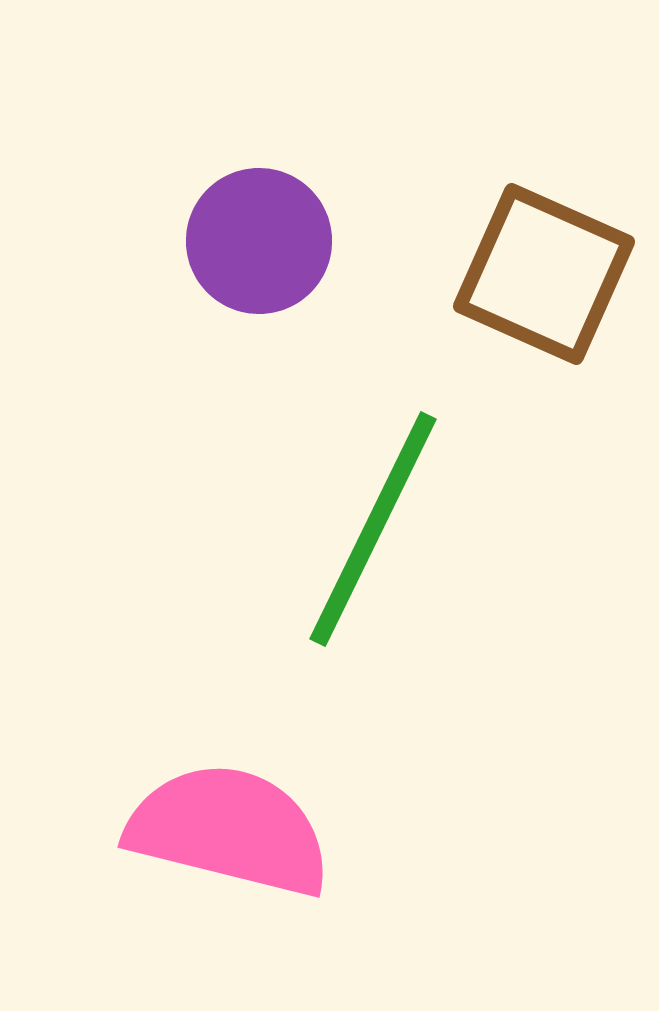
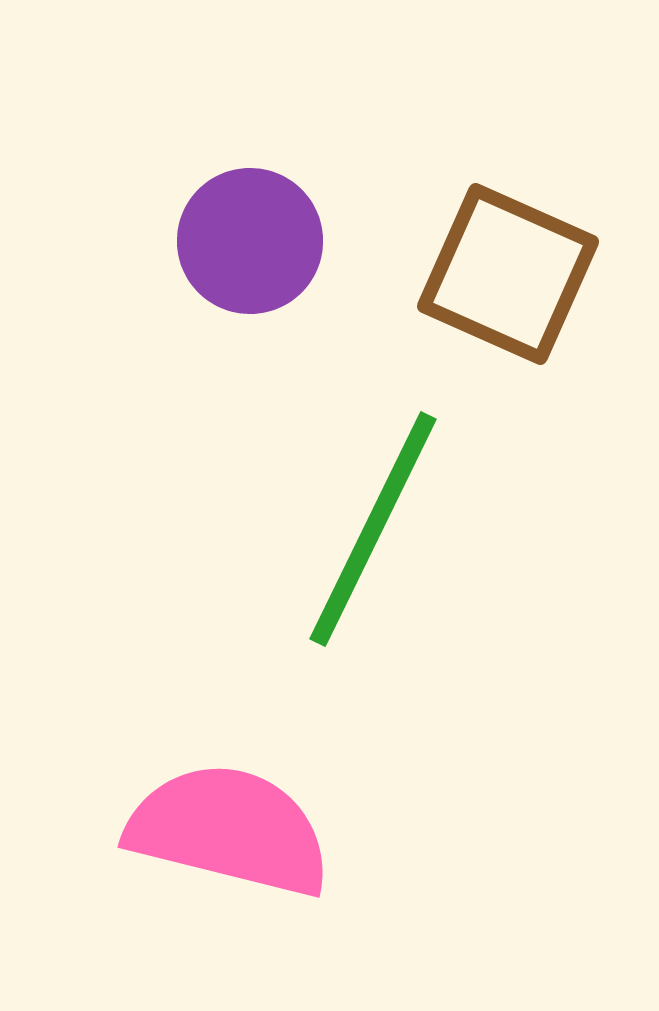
purple circle: moved 9 px left
brown square: moved 36 px left
